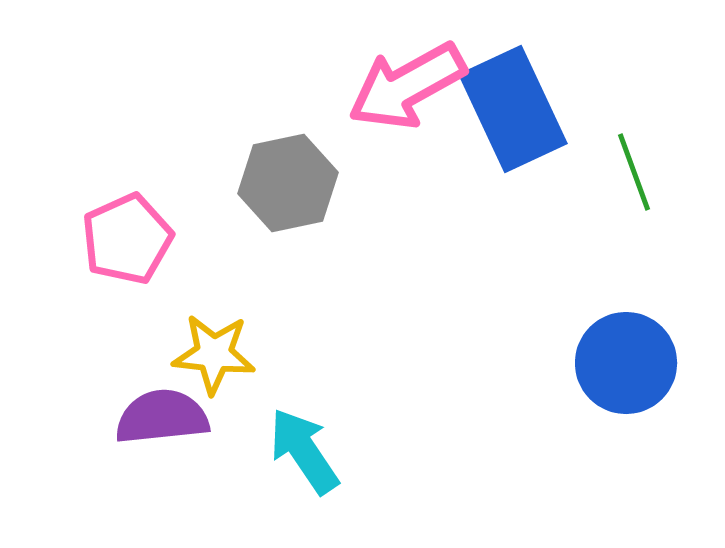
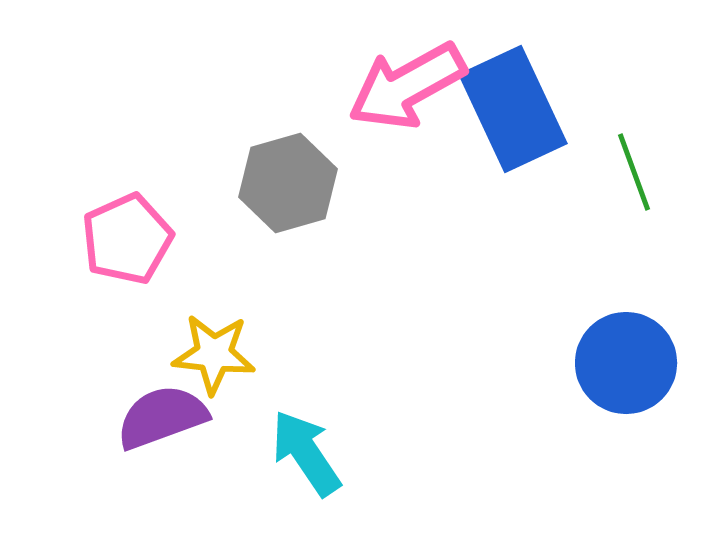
gray hexagon: rotated 4 degrees counterclockwise
purple semicircle: rotated 14 degrees counterclockwise
cyan arrow: moved 2 px right, 2 px down
